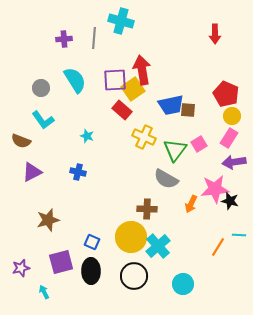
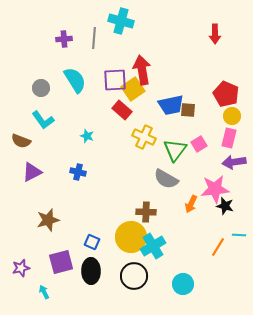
pink rectangle at (229, 138): rotated 18 degrees counterclockwise
black star at (230, 201): moved 5 px left, 5 px down
brown cross at (147, 209): moved 1 px left, 3 px down
cyan cross at (158, 246): moved 5 px left; rotated 10 degrees clockwise
